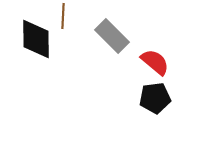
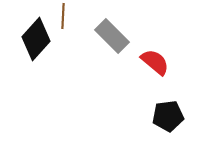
black diamond: rotated 42 degrees clockwise
black pentagon: moved 13 px right, 18 px down
